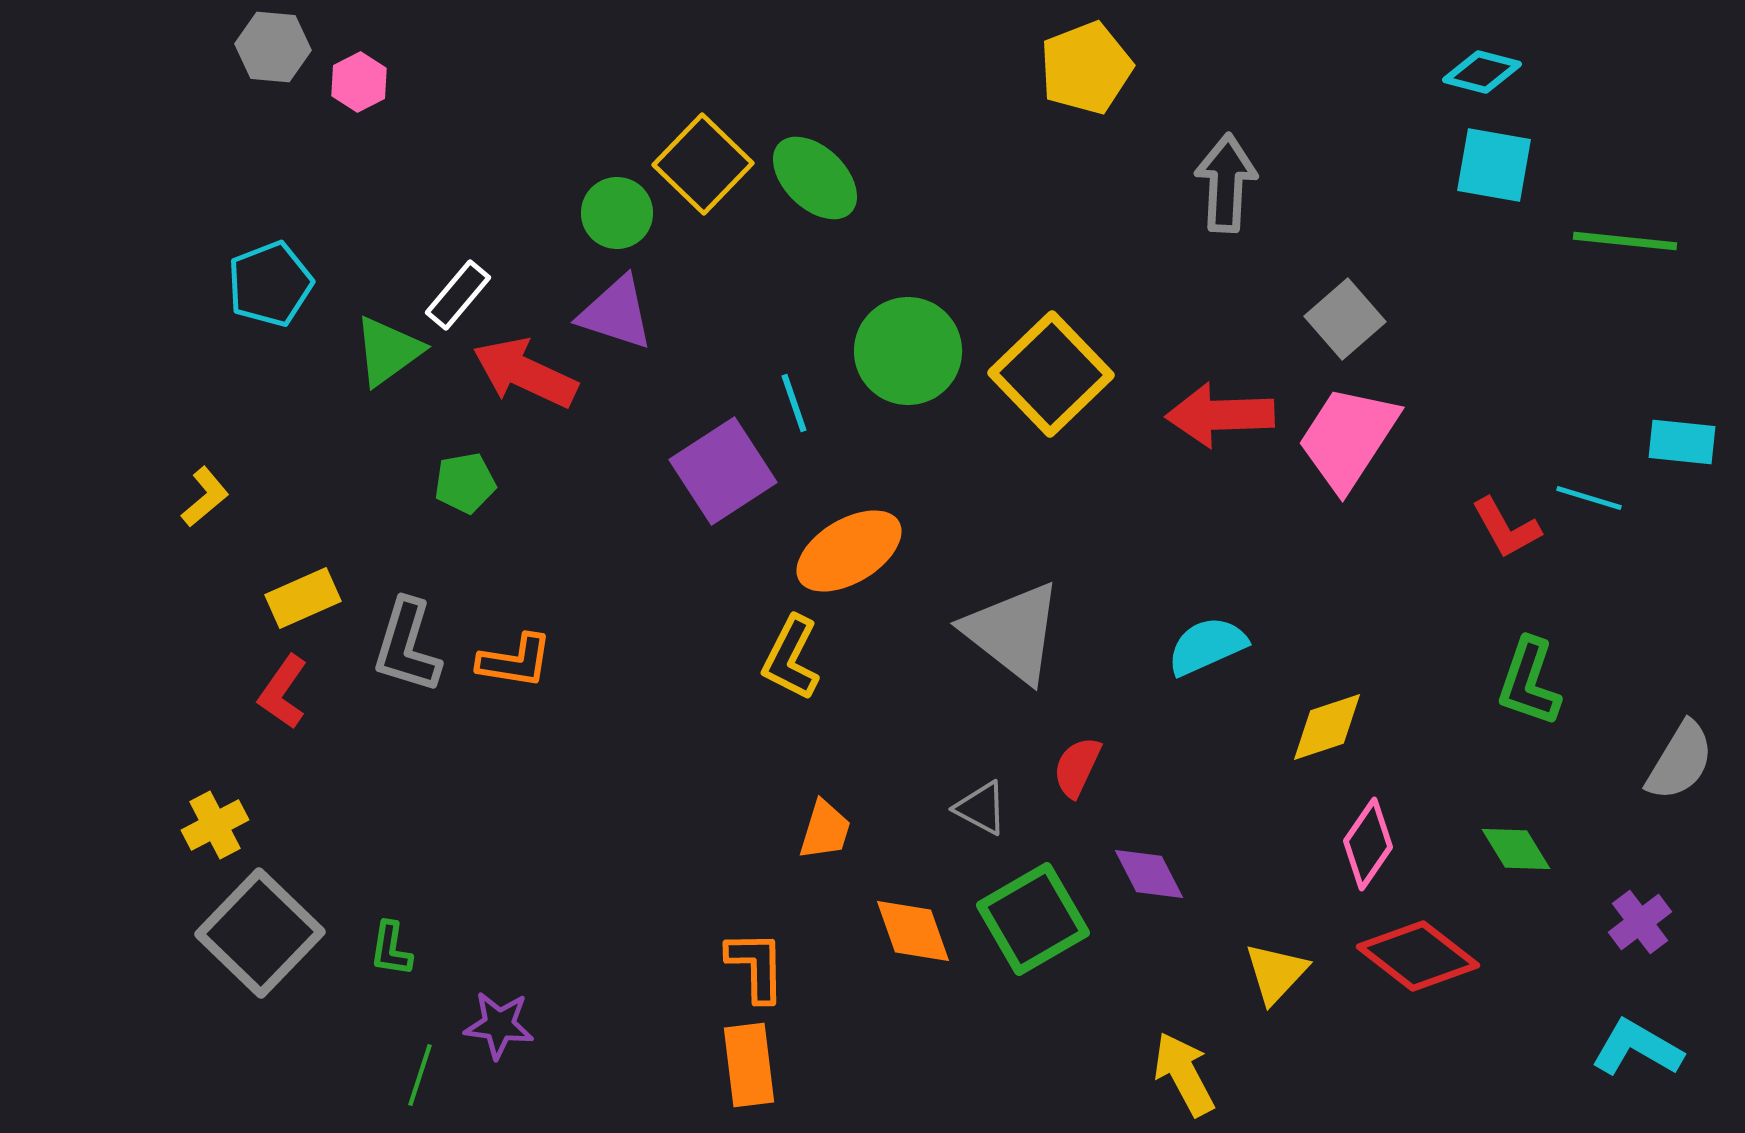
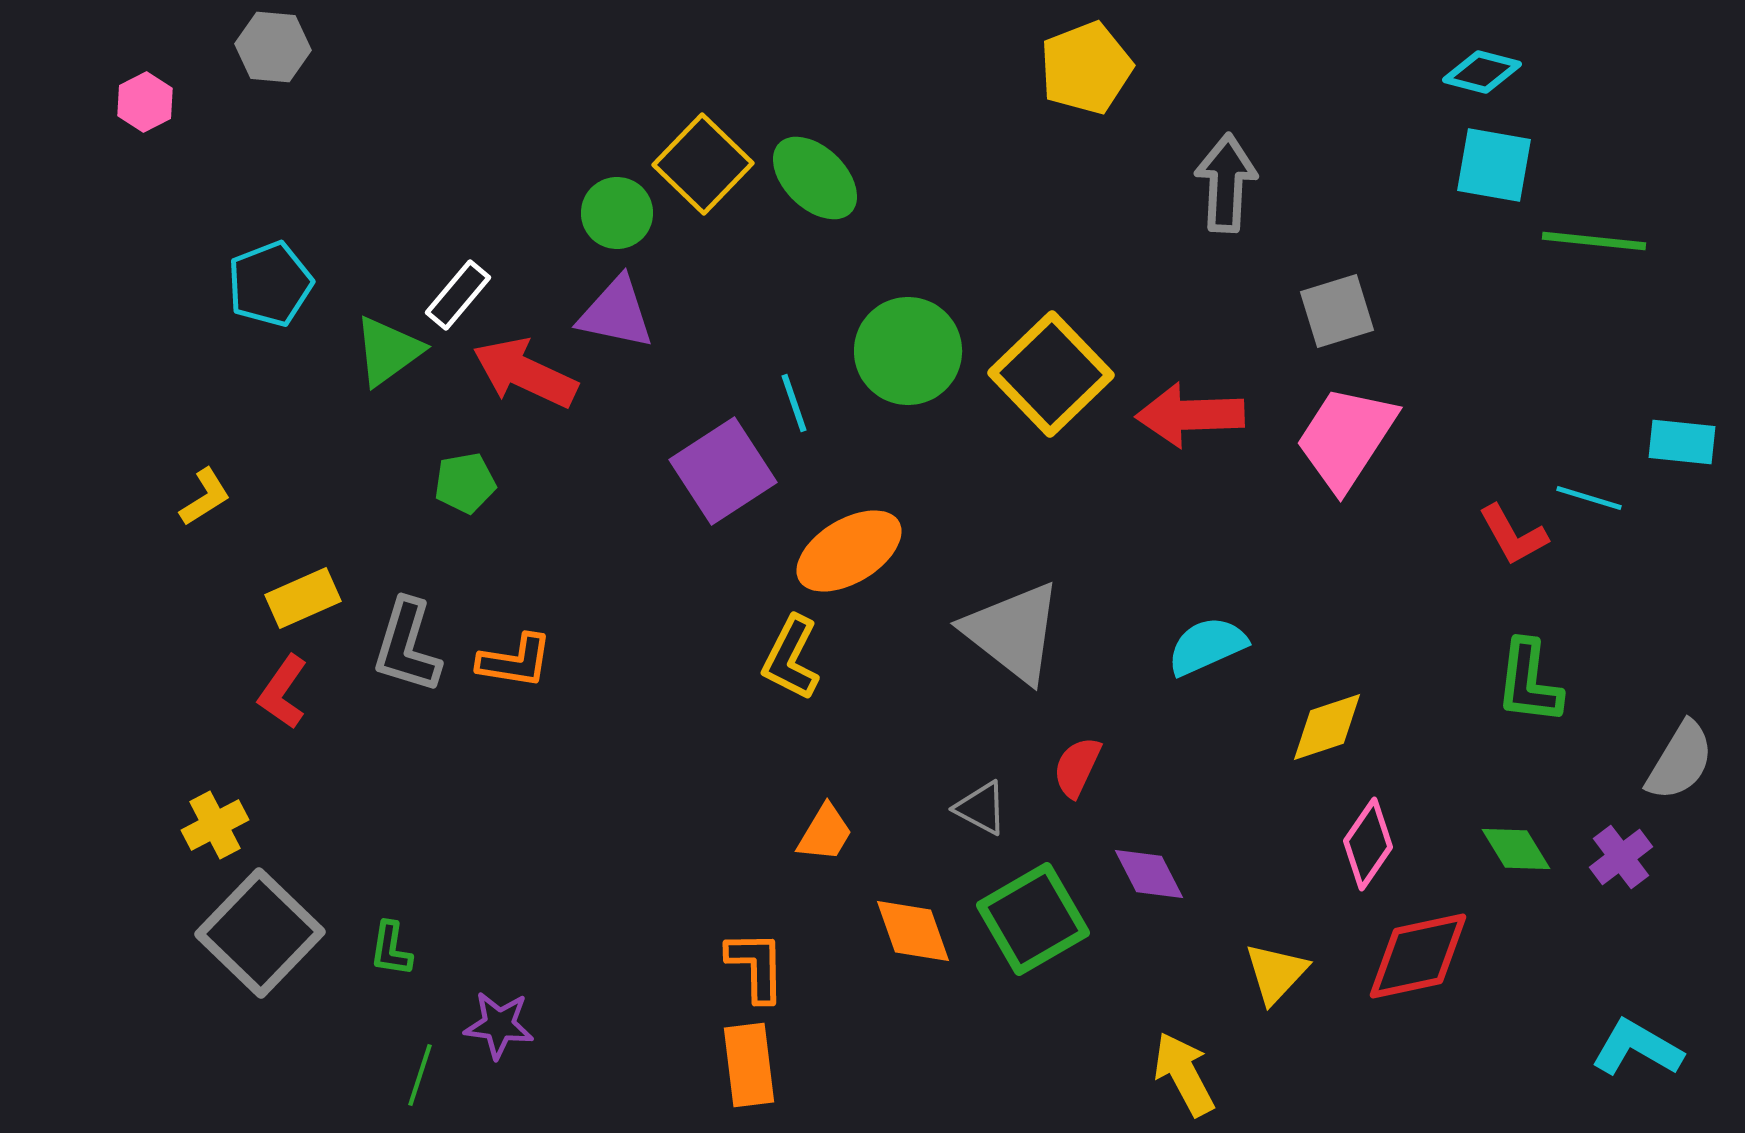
pink hexagon at (359, 82): moved 214 px left, 20 px down
green line at (1625, 241): moved 31 px left
purple triangle at (616, 313): rotated 6 degrees counterclockwise
gray square at (1345, 319): moved 8 px left, 8 px up; rotated 24 degrees clockwise
red arrow at (1220, 415): moved 30 px left
pink trapezoid at (1348, 438): moved 2 px left
yellow L-shape at (205, 497): rotated 8 degrees clockwise
red L-shape at (1506, 528): moved 7 px right, 7 px down
green L-shape at (1529, 682): rotated 12 degrees counterclockwise
orange trapezoid at (825, 830): moved 3 px down; rotated 14 degrees clockwise
purple cross at (1640, 922): moved 19 px left, 65 px up
red diamond at (1418, 956): rotated 50 degrees counterclockwise
